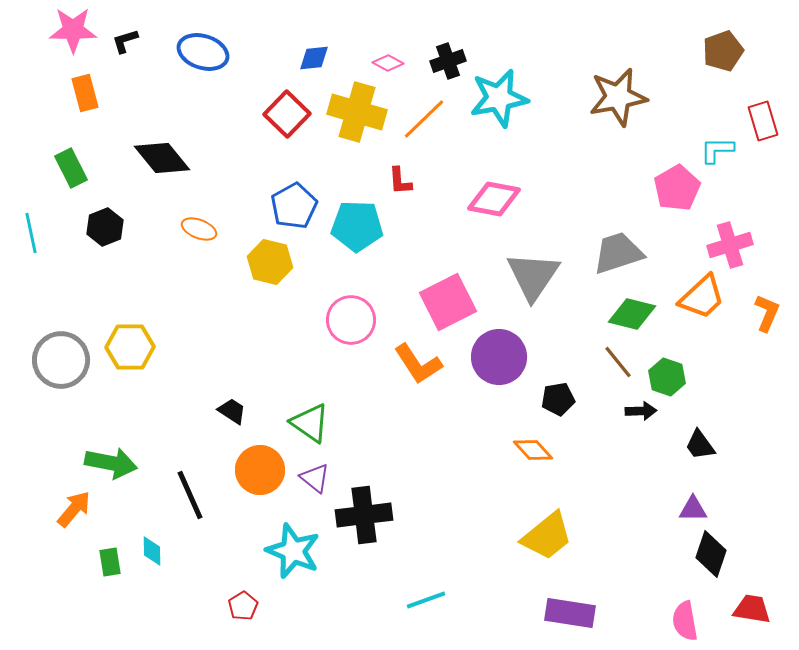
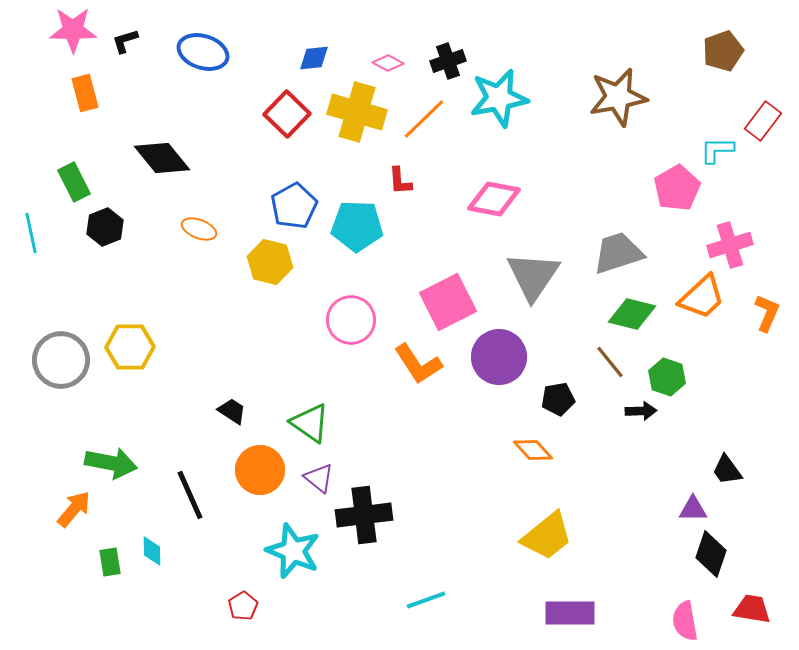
red rectangle at (763, 121): rotated 54 degrees clockwise
green rectangle at (71, 168): moved 3 px right, 14 px down
brown line at (618, 362): moved 8 px left
black trapezoid at (700, 445): moved 27 px right, 25 px down
purple triangle at (315, 478): moved 4 px right
purple rectangle at (570, 613): rotated 9 degrees counterclockwise
